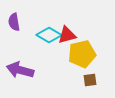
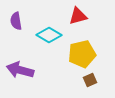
purple semicircle: moved 2 px right, 1 px up
red triangle: moved 11 px right, 19 px up
brown square: rotated 16 degrees counterclockwise
